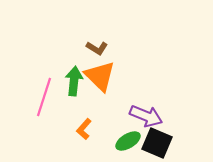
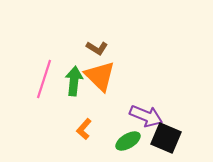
pink line: moved 18 px up
black square: moved 9 px right, 5 px up
